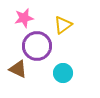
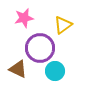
purple circle: moved 3 px right, 2 px down
cyan circle: moved 8 px left, 2 px up
